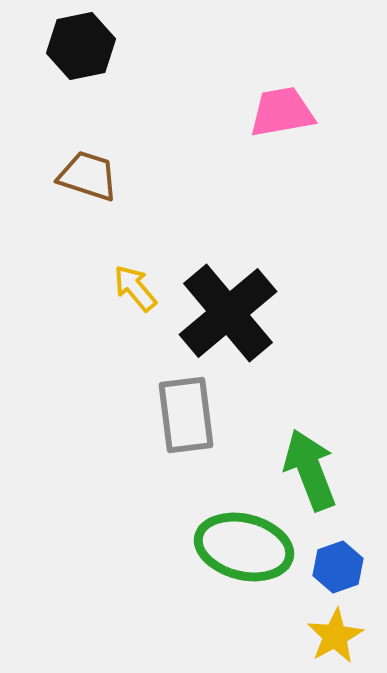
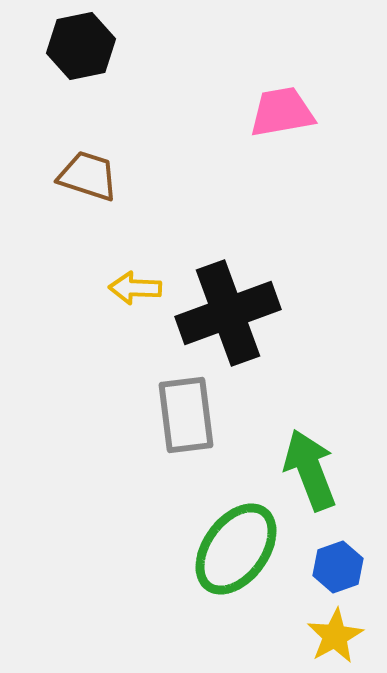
yellow arrow: rotated 48 degrees counterclockwise
black cross: rotated 20 degrees clockwise
green ellipse: moved 8 px left, 2 px down; rotated 68 degrees counterclockwise
